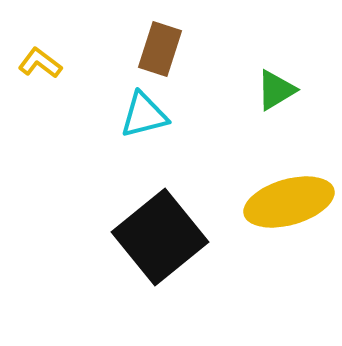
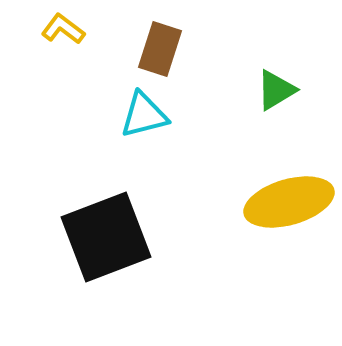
yellow L-shape: moved 23 px right, 34 px up
black square: moved 54 px left; rotated 18 degrees clockwise
